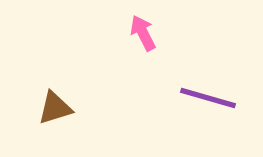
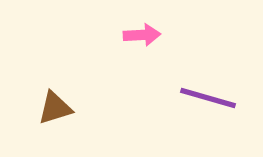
pink arrow: moved 1 px left, 2 px down; rotated 114 degrees clockwise
